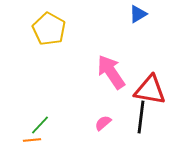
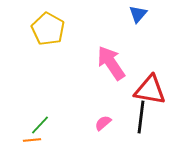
blue triangle: rotated 18 degrees counterclockwise
yellow pentagon: moved 1 px left
pink arrow: moved 9 px up
